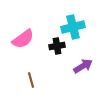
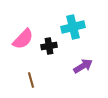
pink semicircle: rotated 10 degrees counterclockwise
black cross: moved 8 px left
